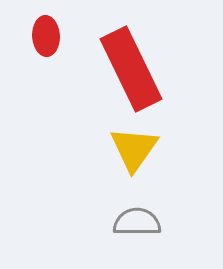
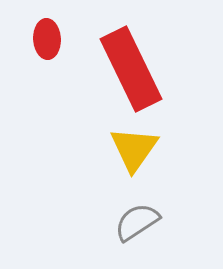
red ellipse: moved 1 px right, 3 px down
gray semicircle: rotated 33 degrees counterclockwise
